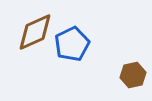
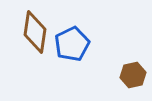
brown diamond: rotated 57 degrees counterclockwise
